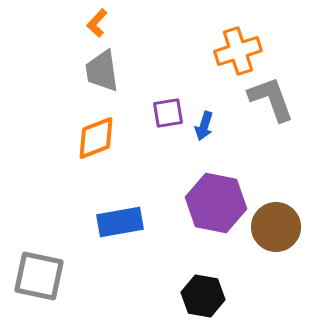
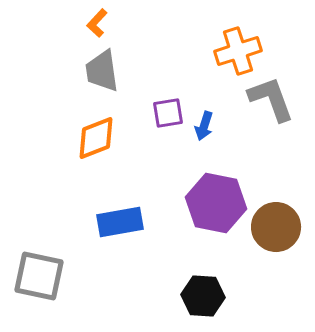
black hexagon: rotated 6 degrees counterclockwise
